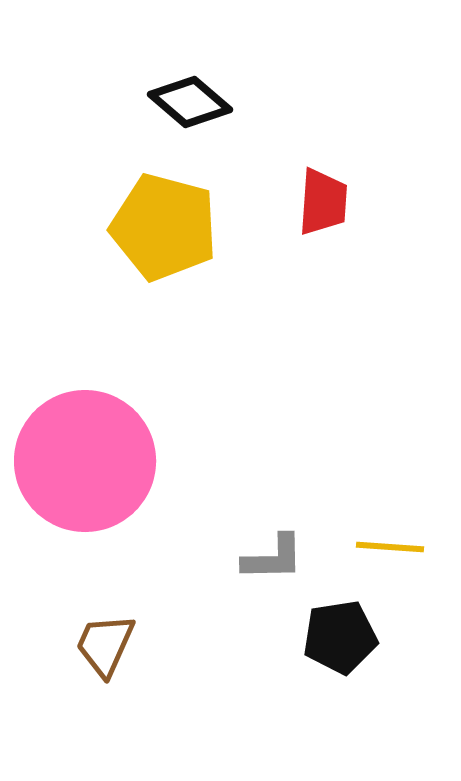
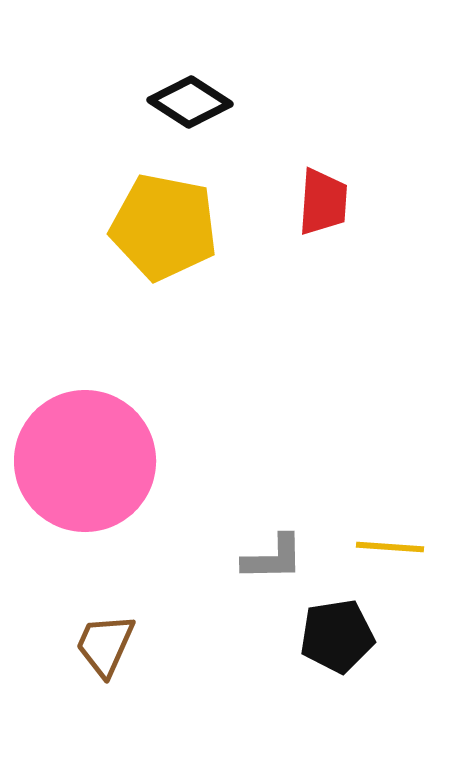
black diamond: rotated 8 degrees counterclockwise
yellow pentagon: rotated 4 degrees counterclockwise
black pentagon: moved 3 px left, 1 px up
